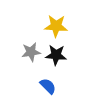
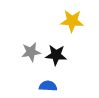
yellow star: moved 16 px right, 5 px up
blue semicircle: rotated 42 degrees counterclockwise
